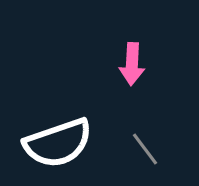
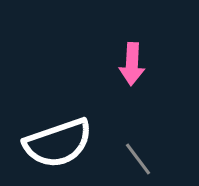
gray line: moved 7 px left, 10 px down
